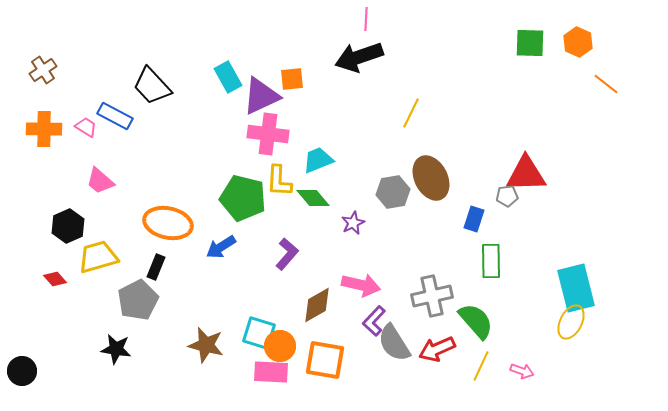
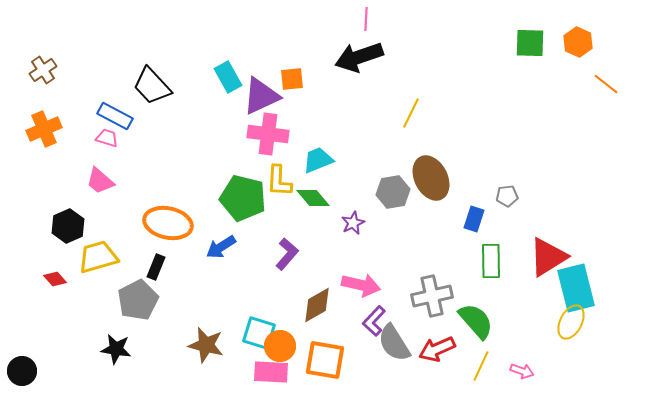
pink trapezoid at (86, 127): moved 21 px right, 11 px down; rotated 15 degrees counterclockwise
orange cross at (44, 129): rotated 24 degrees counterclockwise
red triangle at (526, 174): moved 22 px right, 83 px down; rotated 30 degrees counterclockwise
